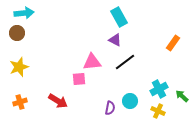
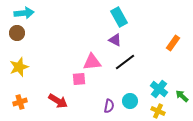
cyan cross: rotated 24 degrees counterclockwise
purple semicircle: moved 1 px left, 2 px up
